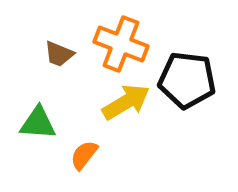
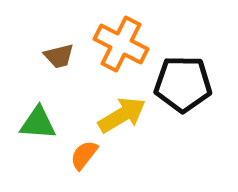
orange cross: rotated 6 degrees clockwise
brown trapezoid: moved 2 px down; rotated 36 degrees counterclockwise
black pentagon: moved 4 px left, 4 px down; rotated 6 degrees counterclockwise
yellow arrow: moved 4 px left, 13 px down
